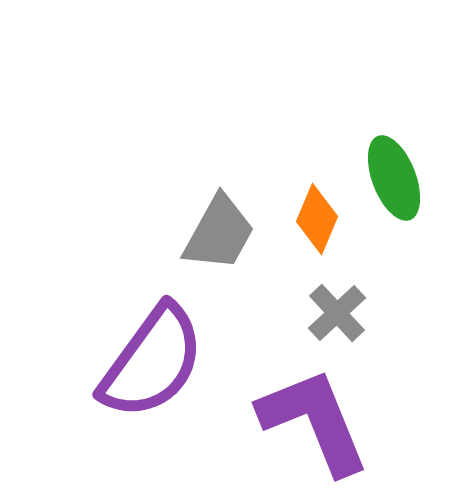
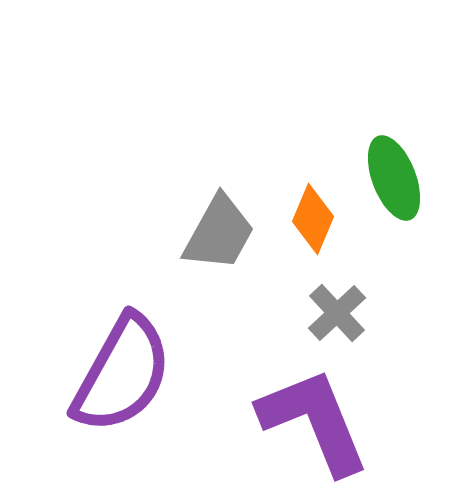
orange diamond: moved 4 px left
purple semicircle: moved 30 px left, 12 px down; rotated 7 degrees counterclockwise
